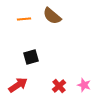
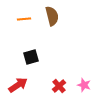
brown semicircle: rotated 144 degrees counterclockwise
